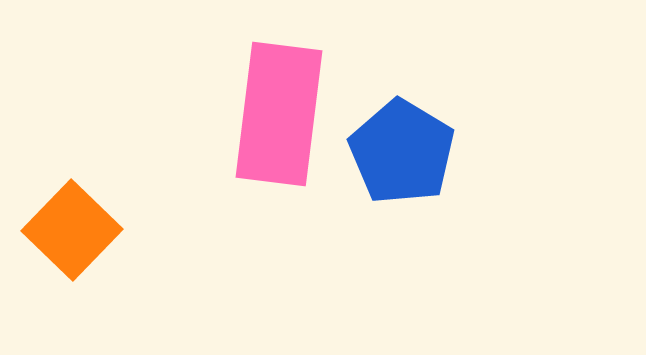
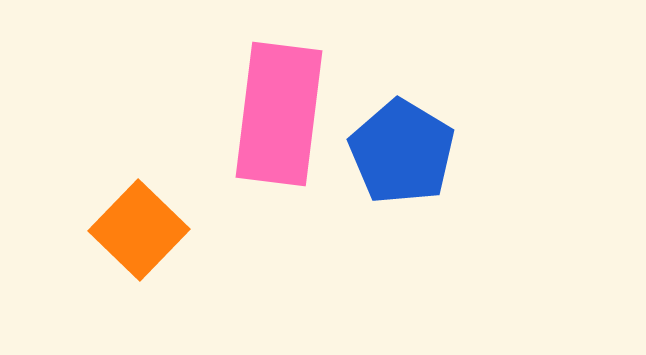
orange square: moved 67 px right
